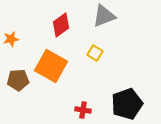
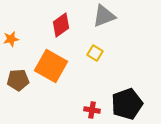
red cross: moved 9 px right
